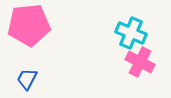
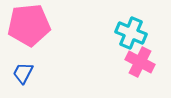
blue trapezoid: moved 4 px left, 6 px up
